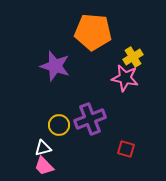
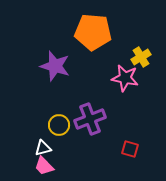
yellow cross: moved 8 px right
red square: moved 4 px right
